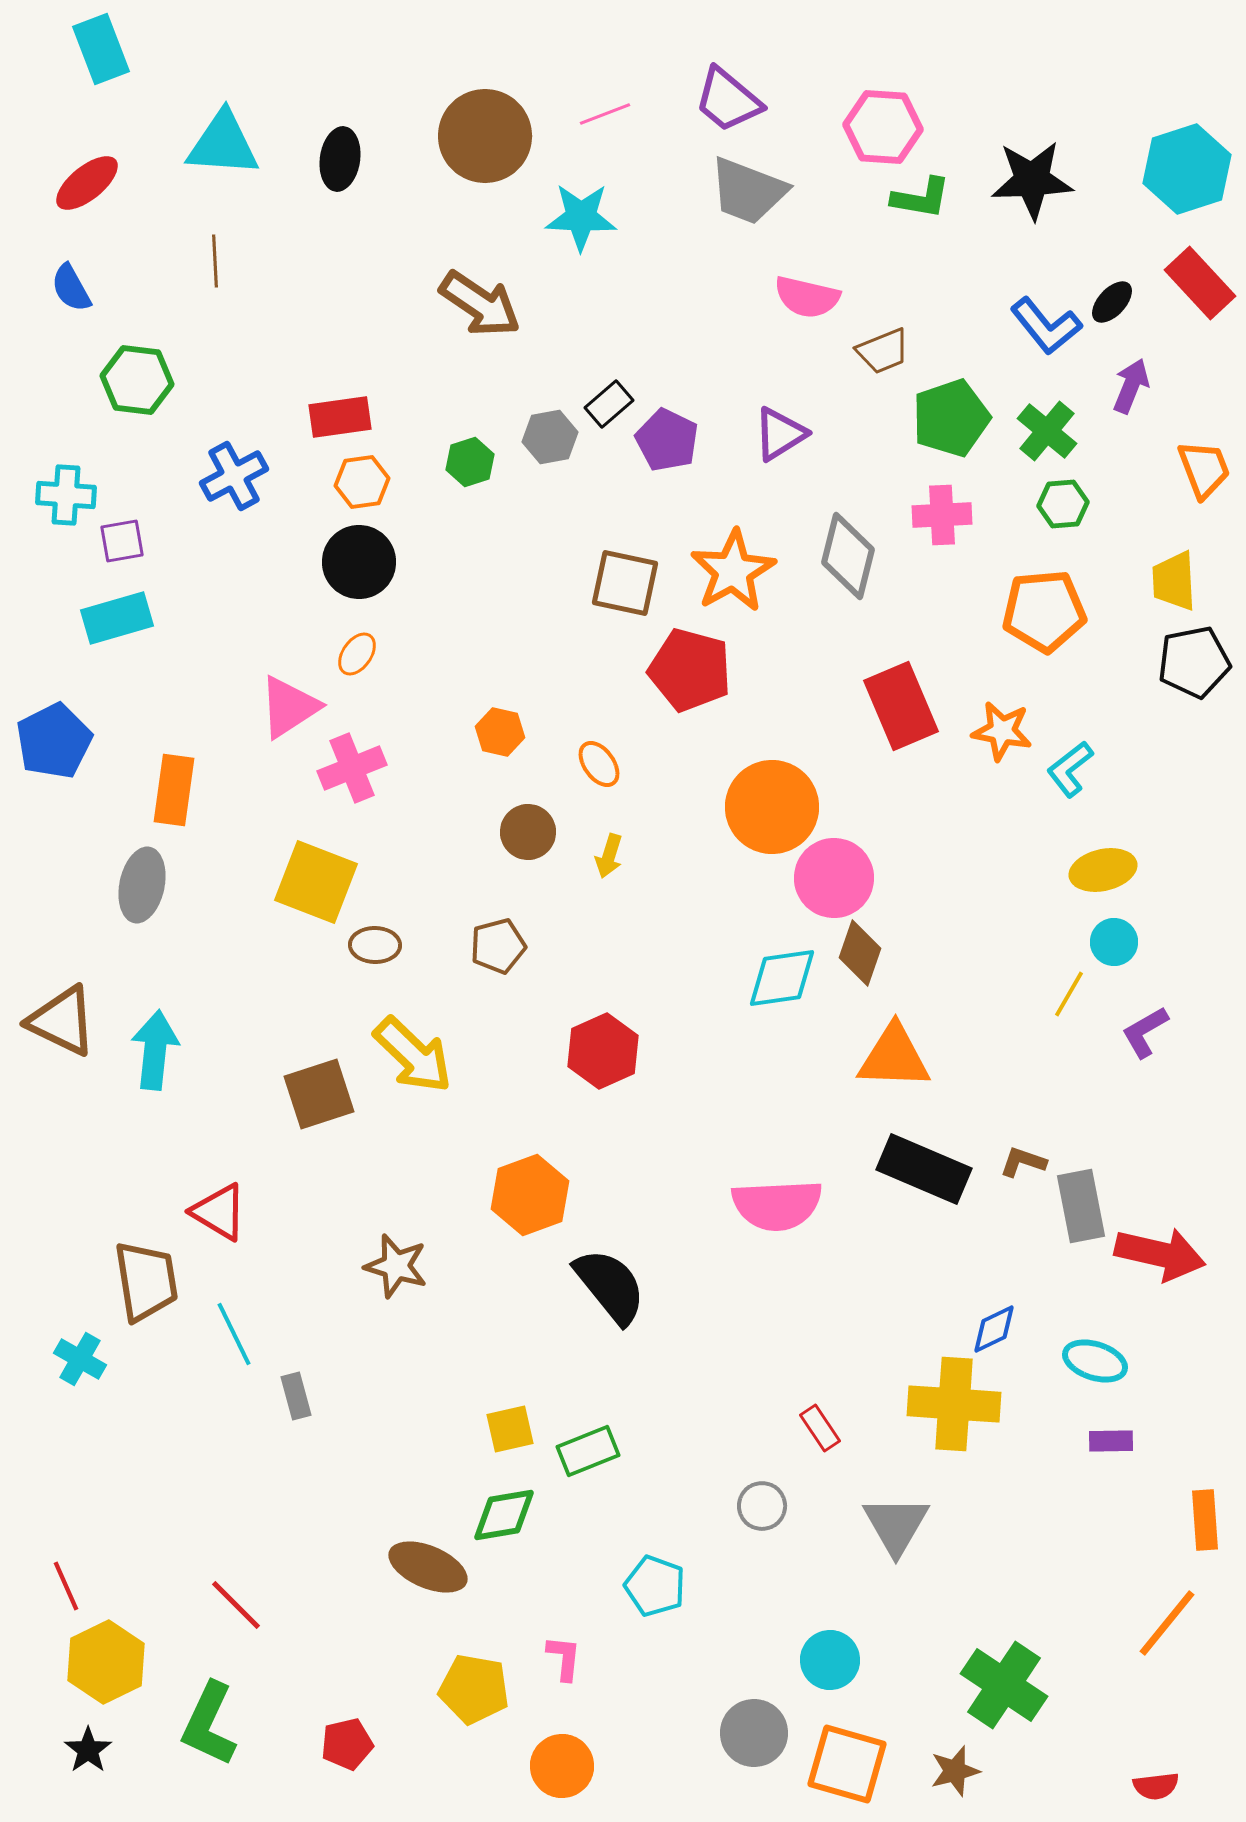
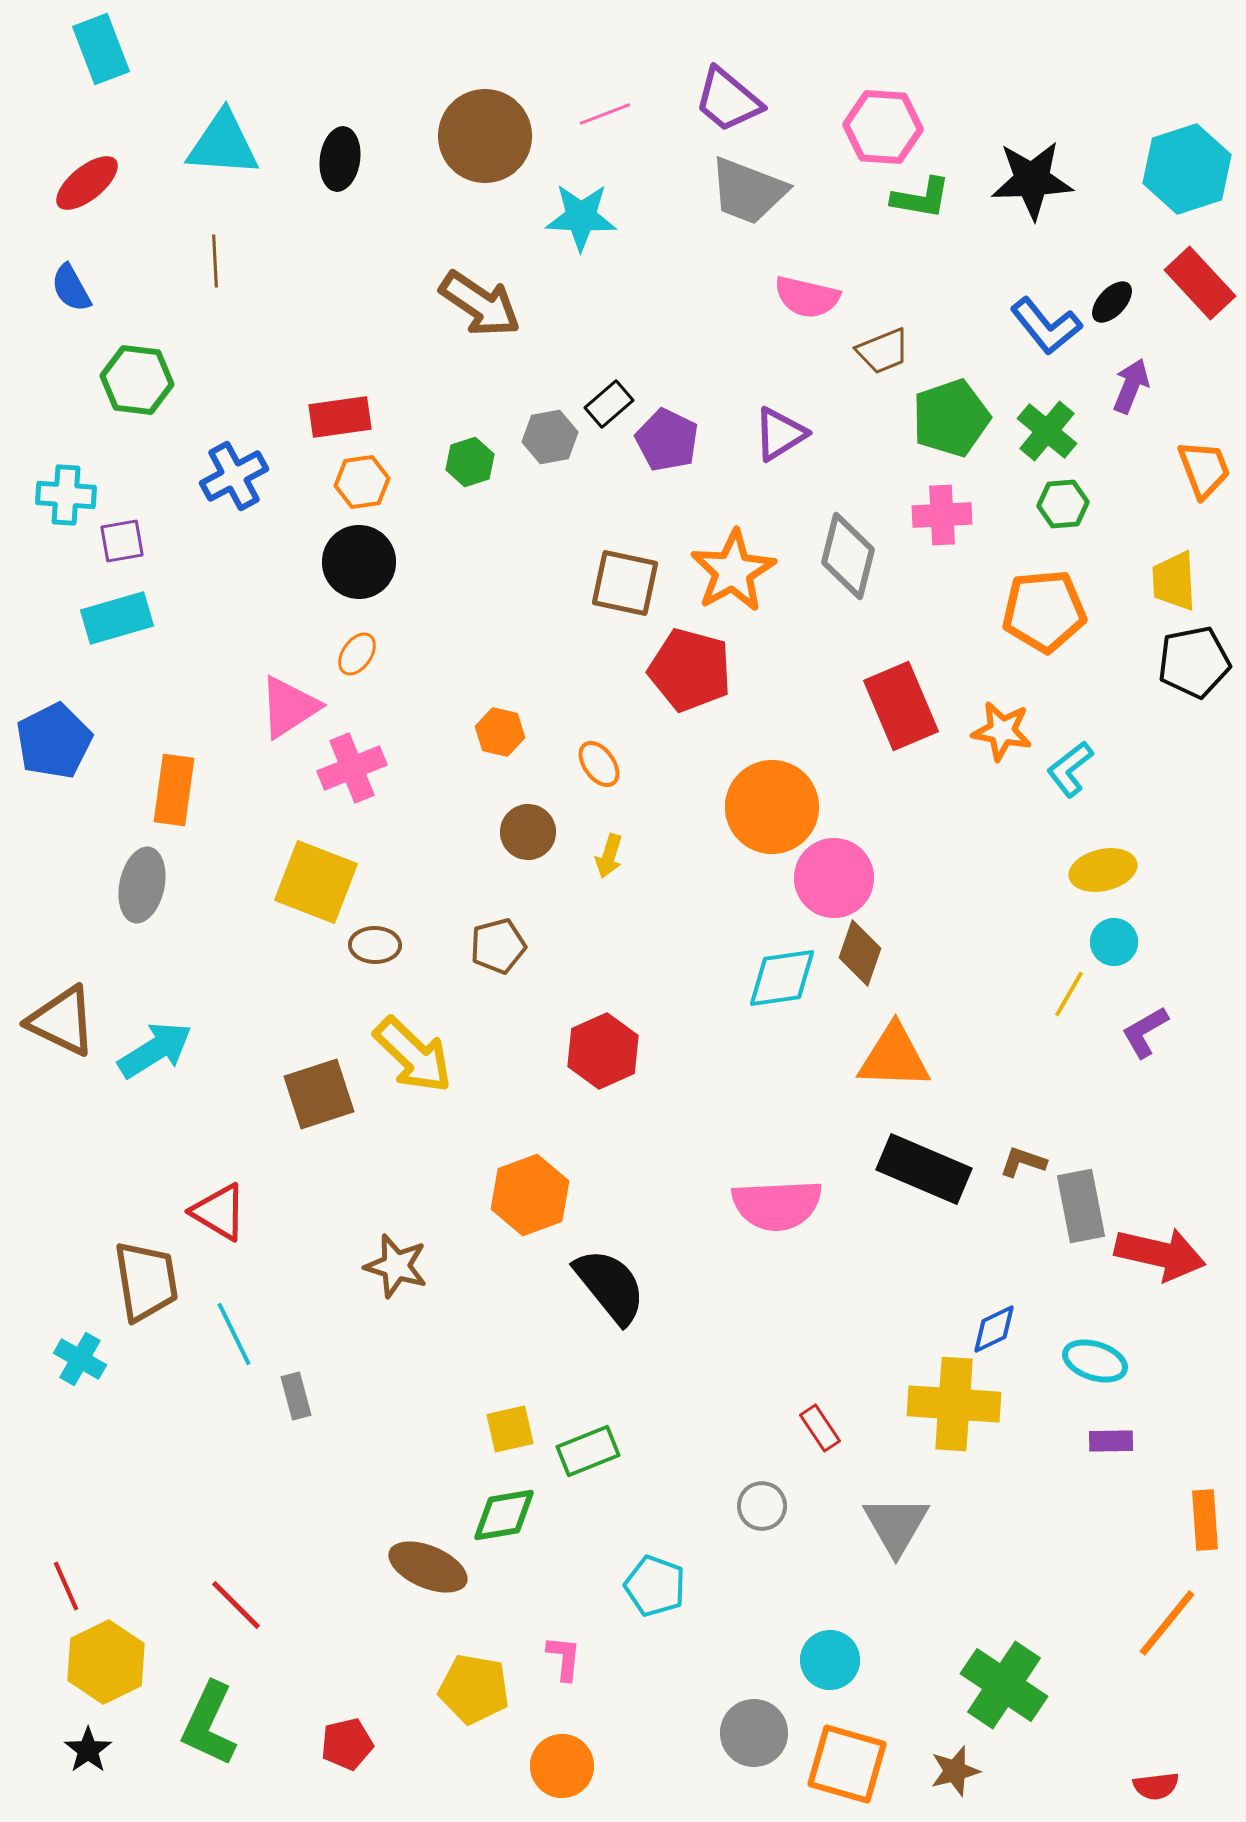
cyan arrow at (155, 1050): rotated 52 degrees clockwise
